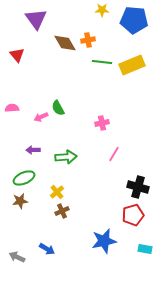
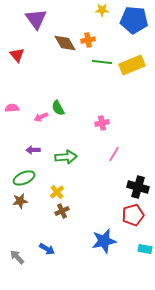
gray arrow: rotated 21 degrees clockwise
